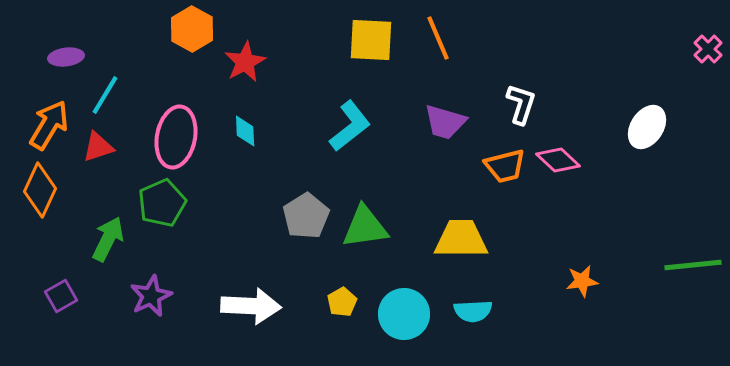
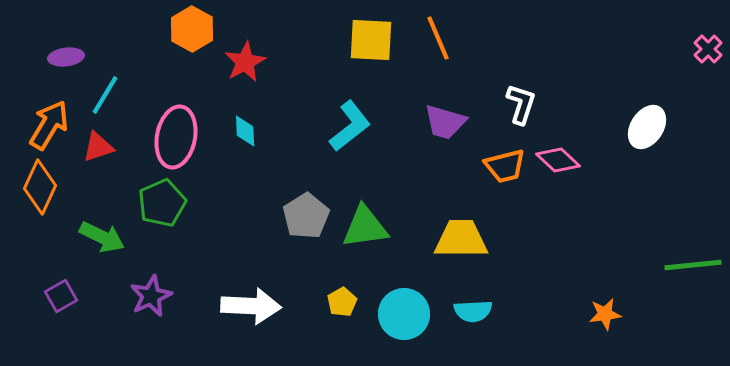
orange diamond: moved 3 px up
green arrow: moved 6 px left, 2 px up; rotated 90 degrees clockwise
orange star: moved 23 px right, 33 px down
